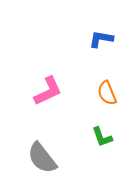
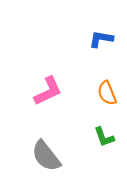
green L-shape: moved 2 px right
gray semicircle: moved 4 px right, 2 px up
